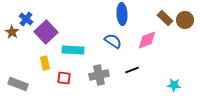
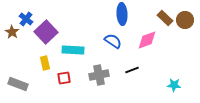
red square: rotated 16 degrees counterclockwise
